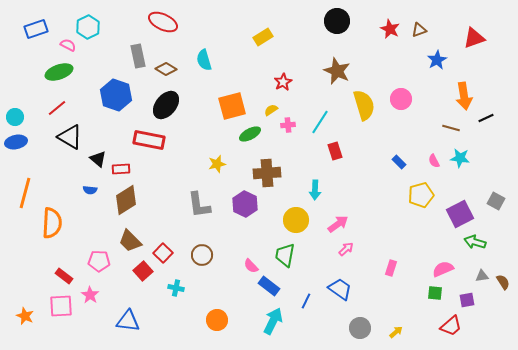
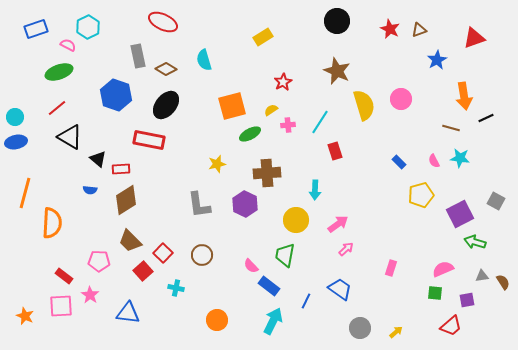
blue triangle at (128, 321): moved 8 px up
